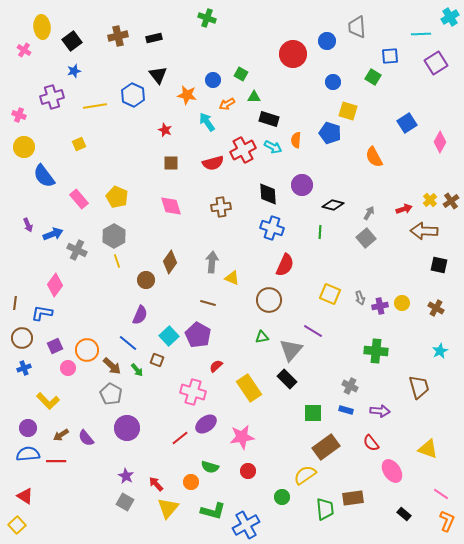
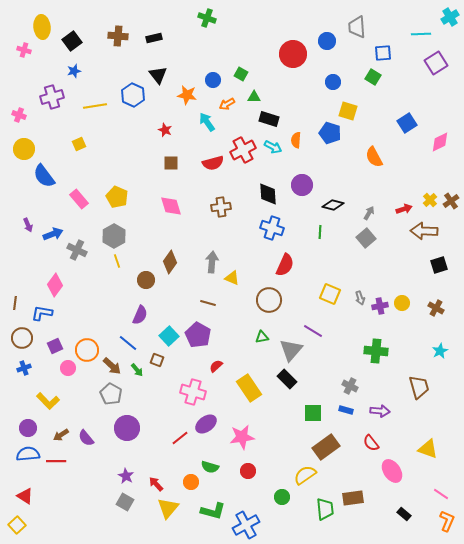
brown cross at (118, 36): rotated 18 degrees clockwise
pink cross at (24, 50): rotated 16 degrees counterclockwise
blue square at (390, 56): moved 7 px left, 3 px up
pink diamond at (440, 142): rotated 35 degrees clockwise
yellow circle at (24, 147): moved 2 px down
black square at (439, 265): rotated 30 degrees counterclockwise
